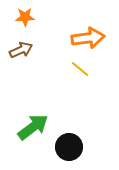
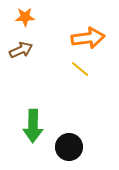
green arrow: moved 1 px up; rotated 128 degrees clockwise
